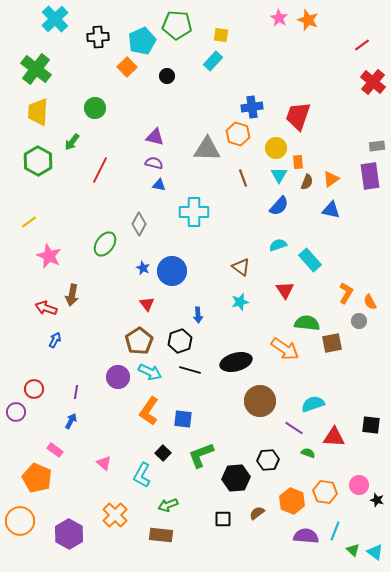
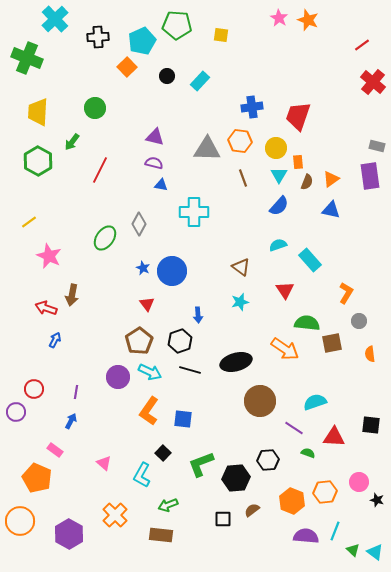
cyan rectangle at (213, 61): moved 13 px left, 20 px down
green cross at (36, 69): moved 9 px left, 11 px up; rotated 16 degrees counterclockwise
orange hexagon at (238, 134): moved 2 px right, 7 px down; rotated 10 degrees counterclockwise
gray rectangle at (377, 146): rotated 21 degrees clockwise
blue triangle at (159, 185): moved 2 px right
green ellipse at (105, 244): moved 6 px up
orange semicircle at (370, 302): moved 52 px down; rotated 21 degrees clockwise
cyan semicircle at (313, 404): moved 2 px right, 2 px up
green L-shape at (201, 455): moved 9 px down
pink circle at (359, 485): moved 3 px up
orange hexagon at (325, 492): rotated 15 degrees counterclockwise
brown semicircle at (257, 513): moved 5 px left, 3 px up
